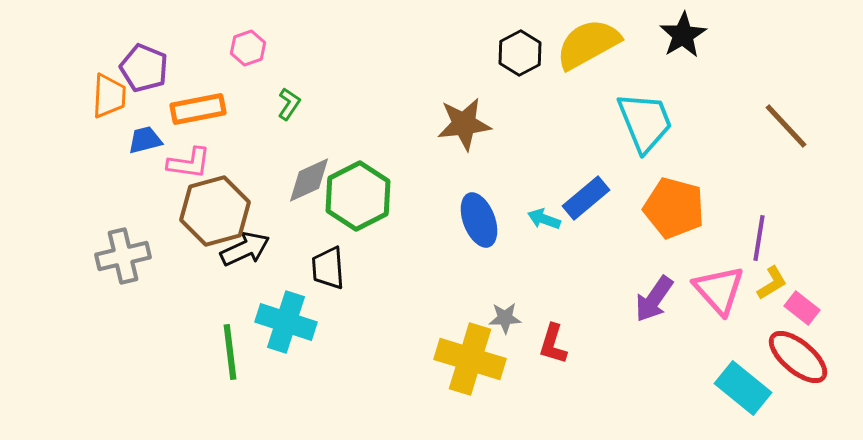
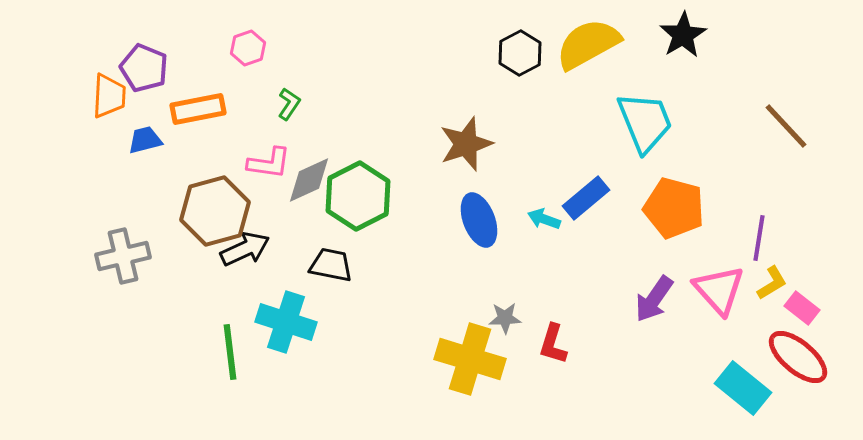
brown star: moved 2 px right, 20 px down; rotated 12 degrees counterclockwise
pink L-shape: moved 80 px right
black trapezoid: moved 3 px right, 3 px up; rotated 105 degrees clockwise
